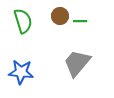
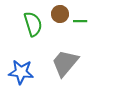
brown circle: moved 2 px up
green semicircle: moved 10 px right, 3 px down
gray trapezoid: moved 12 px left
